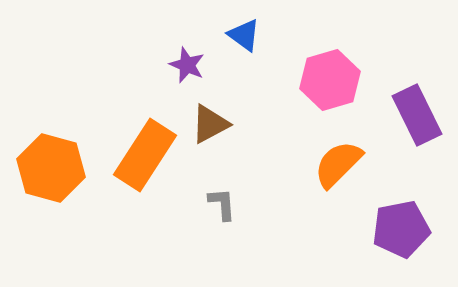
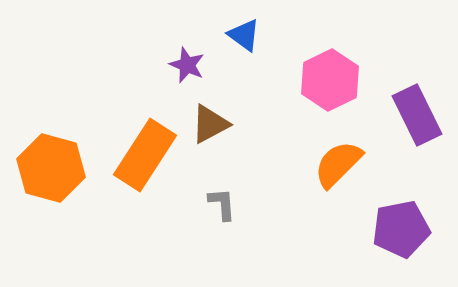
pink hexagon: rotated 10 degrees counterclockwise
